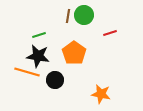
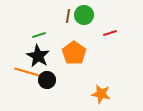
black star: rotated 20 degrees clockwise
black circle: moved 8 px left
